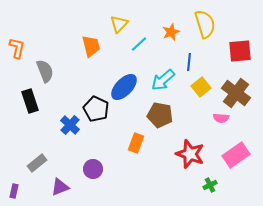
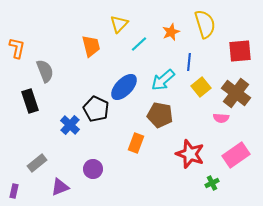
green cross: moved 2 px right, 2 px up
